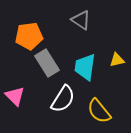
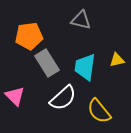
gray triangle: rotated 20 degrees counterclockwise
white semicircle: moved 1 px up; rotated 16 degrees clockwise
